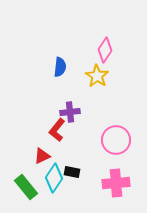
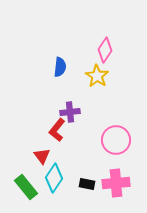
red triangle: rotated 42 degrees counterclockwise
black rectangle: moved 15 px right, 12 px down
